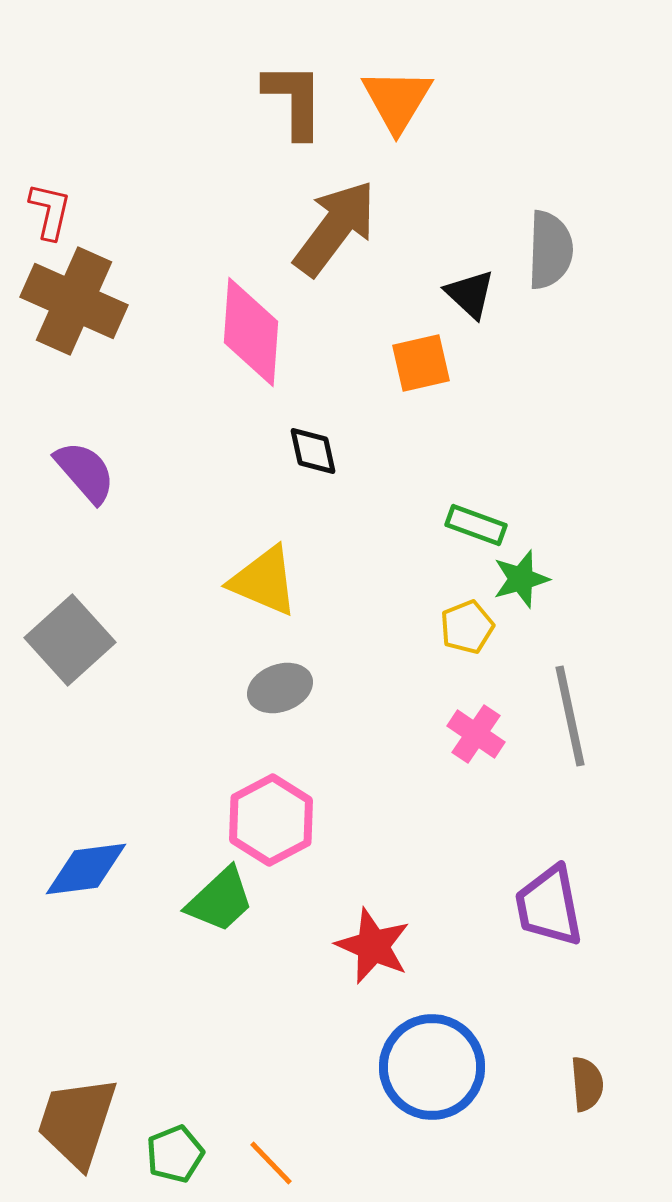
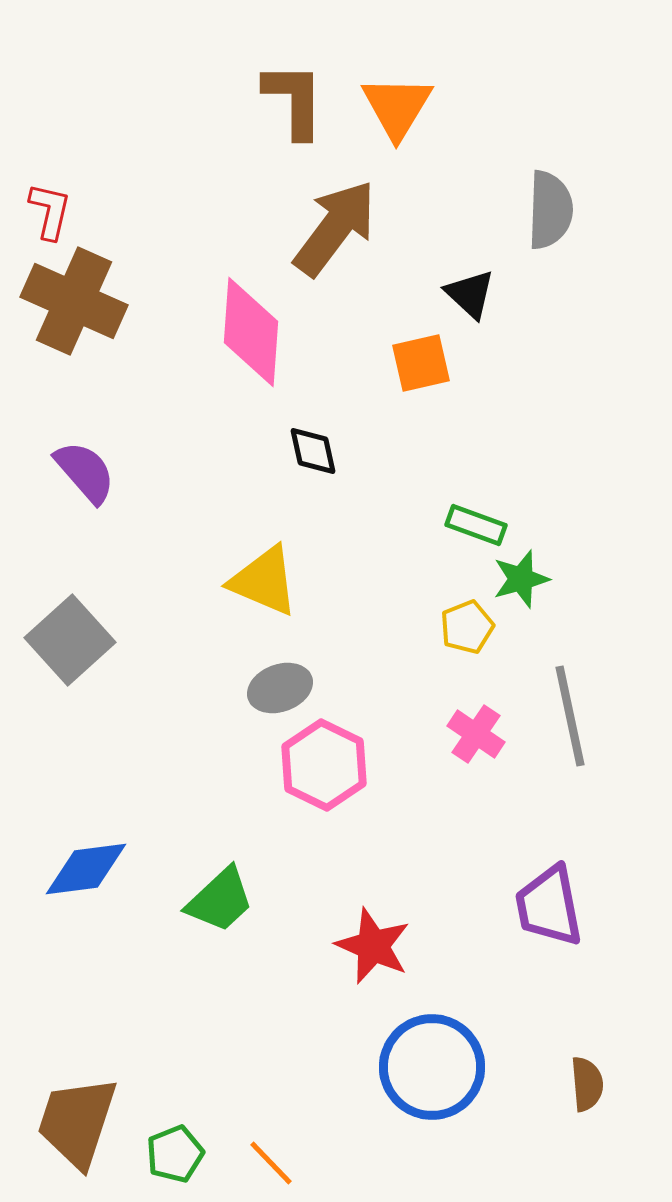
orange triangle: moved 7 px down
gray semicircle: moved 40 px up
pink hexagon: moved 53 px right, 55 px up; rotated 6 degrees counterclockwise
